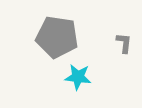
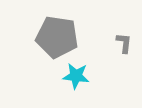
cyan star: moved 2 px left, 1 px up
